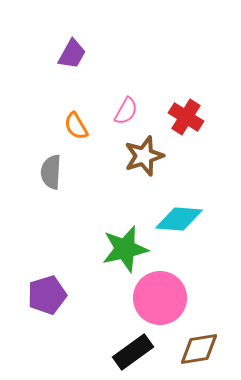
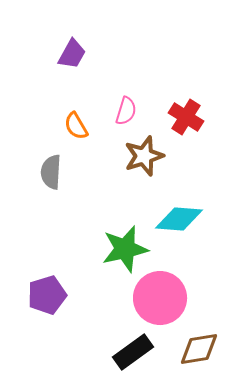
pink semicircle: rotated 12 degrees counterclockwise
